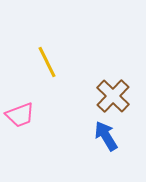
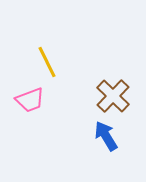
pink trapezoid: moved 10 px right, 15 px up
